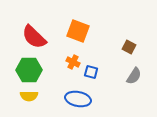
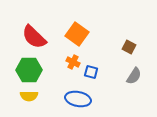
orange square: moved 1 px left, 3 px down; rotated 15 degrees clockwise
